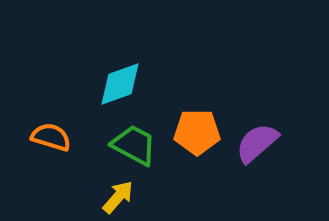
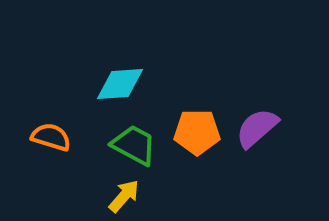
cyan diamond: rotated 15 degrees clockwise
purple semicircle: moved 15 px up
yellow arrow: moved 6 px right, 1 px up
